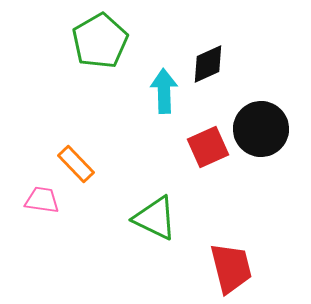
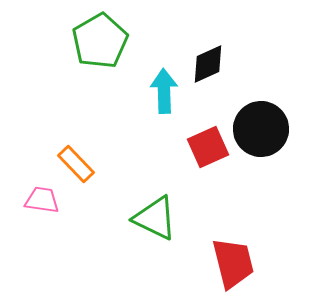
red trapezoid: moved 2 px right, 5 px up
